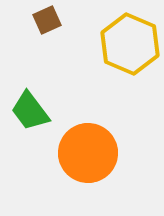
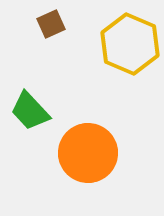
brown square: moved 4 px right, 4 px down
green trapezoid: rotated 6 degrees counterclockwise
